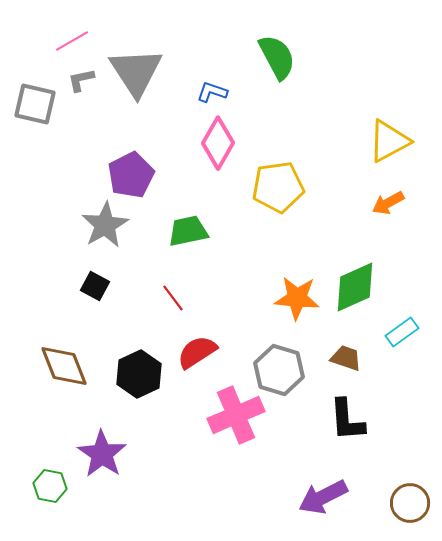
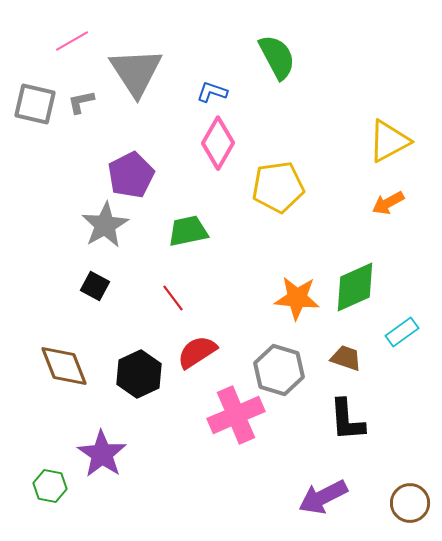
gray L-shape: moved 22 px down
